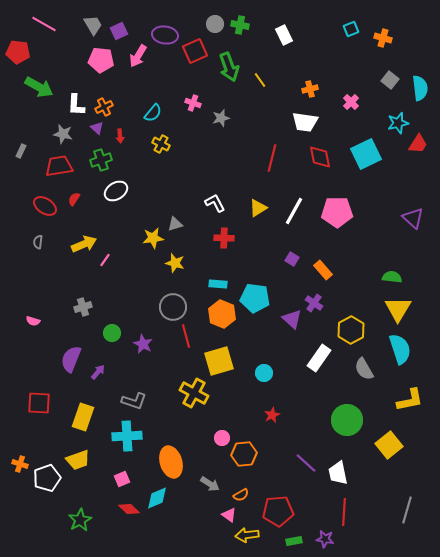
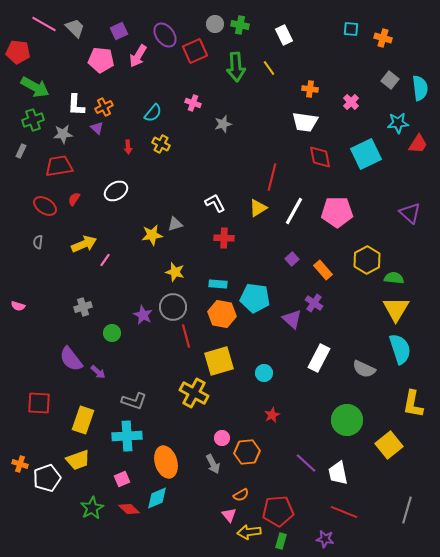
gray trapezoid at (93, 25): moved 18 px left, 3 px down; rotated 15 degrees counterclockwise
cyan square at (351, 29): rotated 28 degrees clockwise
purple ellipse at (165, 35): rotated 45 degrees clockwise
green arrow at (229, 67): moved 7 px right; rotated 16 degrees clockwise
yellow line at (260, 80): moved 9 px right, 12 px up
green arrow at (39, 87): moved 4 px left
orange cross at (310, 89): rotated 21 degrees clockwise
gray star at (221, 118): moved 2 px right, 6 px down
cyan star at (398, 123): rotated 10 degrees clockwise
gray star at (63, 134): rotated 18 degrees counterclockwise
red arrow at (120, 136): moved 8 px right, 11 px down
red line at (272, 158): moved 19 px down
green cross at (101, 160): moved 68 px left, 40 px up
purple triangle at (413, 218): moved 3 px left, 5 px up
yellow star at (153, 238): moved 1 px left, 3 px up
purple square at (292, 259): rotated 16 degrees clockwise
yellow star at (175, 263): moved 9 px down
green semicircle at (392, 277): moved 2 px right, 1 px down
yellow triangle at (398, 309): moved 2 px left
orange hexagon at (222, 314): rotated 12 degrees counterclockwise
pink semicircle at (33, 321): moved 15 px left, 15 px up
yellow hexagon at (351, 330): moved 16 px right, 70 px up
purple star at (143, 344): moved 29 px up
white rectangle at (319, 358): rotated 8 degrees counterclockwise
purple semicircle at (71, 359): rotated 60 degrees counterclockwise
gray semicircle at (364, 369): rotated 35 degrees counterclockwise
purple arrow at (98, 372): rotated 91 degrees clockwise
yellow L-shape at (410, 400): moved 3 px right, 4 px down; rotated 112 degrees clockwise
yellow rectangle at (83, 417): moved 3 px down
orange hexagon at (244, 454): moved 3 px right, 2 px up
orange ellipse at (171, 462): moved 5 px left
gray arrow at (210, 484): moved 3 px right, 20 px up; rotated 30 degrees clockwise
red line at (344, 512): rotated 72 degrees counterclockwise
pink triangle at (229, 515): rotated 14 degrees clockwise
green star at (80, 520): moved 12 px right, 12 px up
yellow arrow at (247, 535): moved 2 px right, 3 px up
green rectangle at (294, 541): moved 13 px left; rotated 63 degrees counterclockwise
